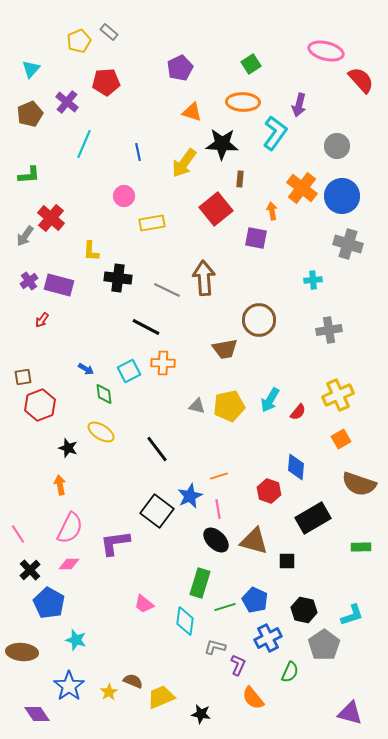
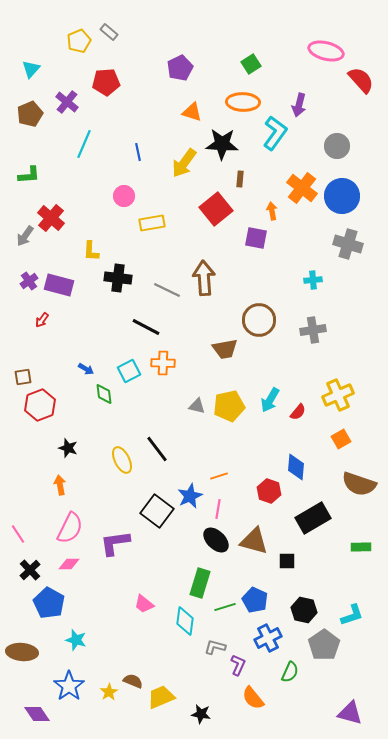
gray cross at (329, 330): moved 16 px left
yellow ellipse at (101, 432): moved 21 px right, 28 px down; rotated 32 degrees clockwise
pink line at (218, 509): rotated 18 degrees clockwise
